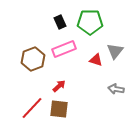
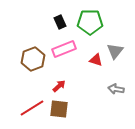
red line: rotated 15 degrees clockwise
